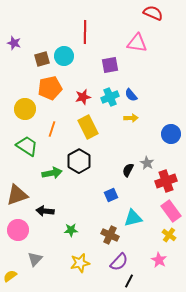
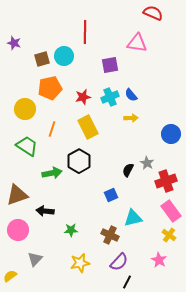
black line: moved 2 px left, 1 px down
